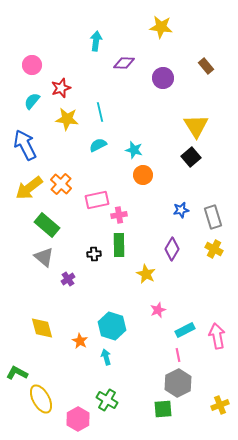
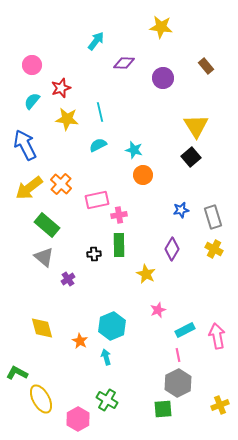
cyan arrow at (96, 41): rotated 30 degrees clockwise
cyan hexagon at (112, 326): rotated 20 degrees clockwise
